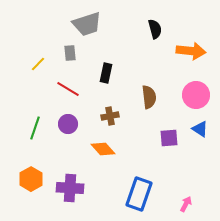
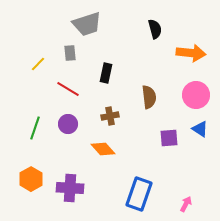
orange arrow: moved 2 px down
